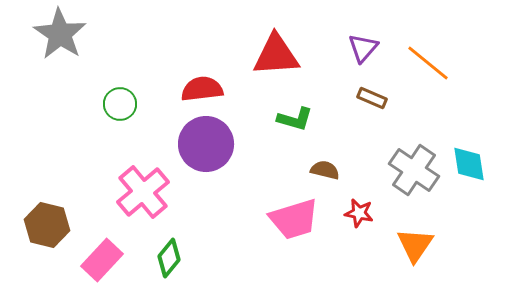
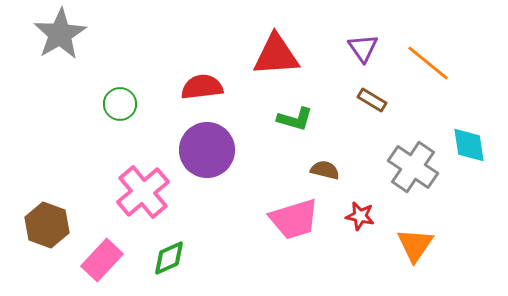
gray star: rotated 8 degrees clockwise
purple triangle: rotated 16 degrees counterclockwise
red semicircle: moved 2 px up
brown rectangle: moved 2 px down; rotated 8 degrees clockwise
purple circle: moved 1 px right, 6 px down
cyan diamond: moved 19 px up
gray cross: moved 1 px left, 3 px up
red star: moved 1 px right, 3 px down
brown hexagon: rotated 6 degrees clockwise
green diamond: rotated 27 degrees clockwise
